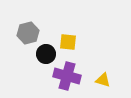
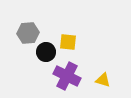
gray hexagon: rotated 10 degrees clockwise
black circle: moved 2 px up
purple cross: rotated 12 degrees clockwise
